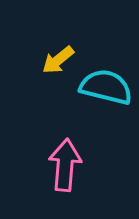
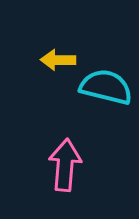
yellow arrow: rotated 40 degrees clockwise
